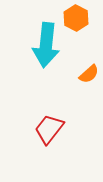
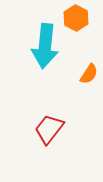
cyan arrow: moved 1 px left, 1 px down
orange semicircle: rotated 15 degrees counterclockwise
